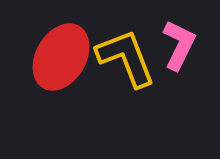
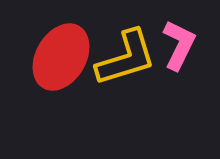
yellow L-shape: rotated 94 degrees clockwise
